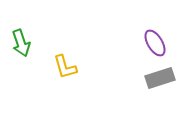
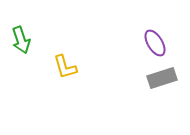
green arrow: moved 3 px up
gray rectangle: moved 2 px right
